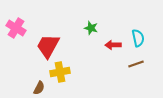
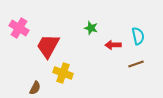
pink cross: moved 3 px right
cyan semicircle: moved 2 px up
yellow cross: moved 3 px right, 1 px down; rotated 30 degrees clockwise
brown semicircle: moved 4 px left
